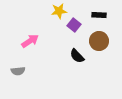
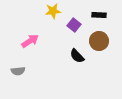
yellow star: moved 6 px left
